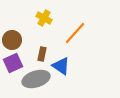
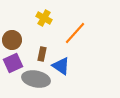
gray ellipse: rotated 28 degrees clockwise
